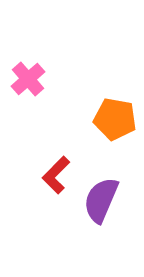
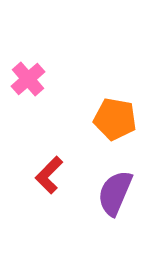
red L-shape: moved 7 px left
purple semicircle: moved 14 px right, 7 px up
